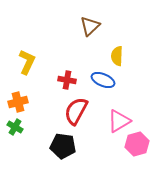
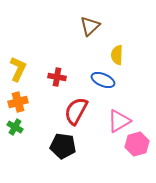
yellow semicircle: moved 1 px up
yellow L-shape: moved 9 px left, 7 px down
red cross: moved 10 px left, 3 px up
